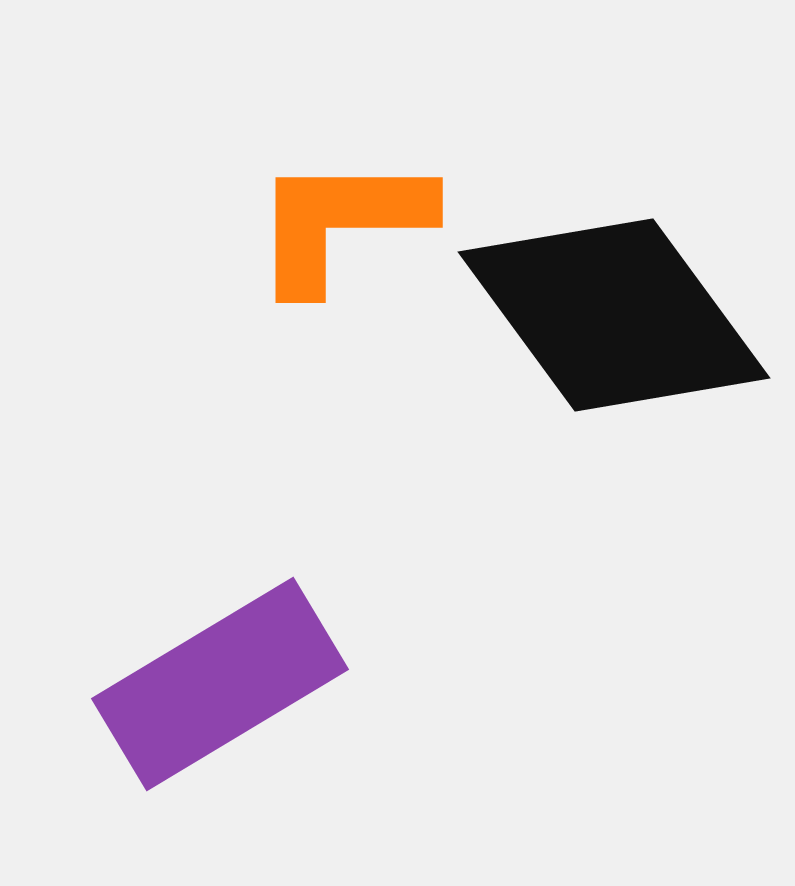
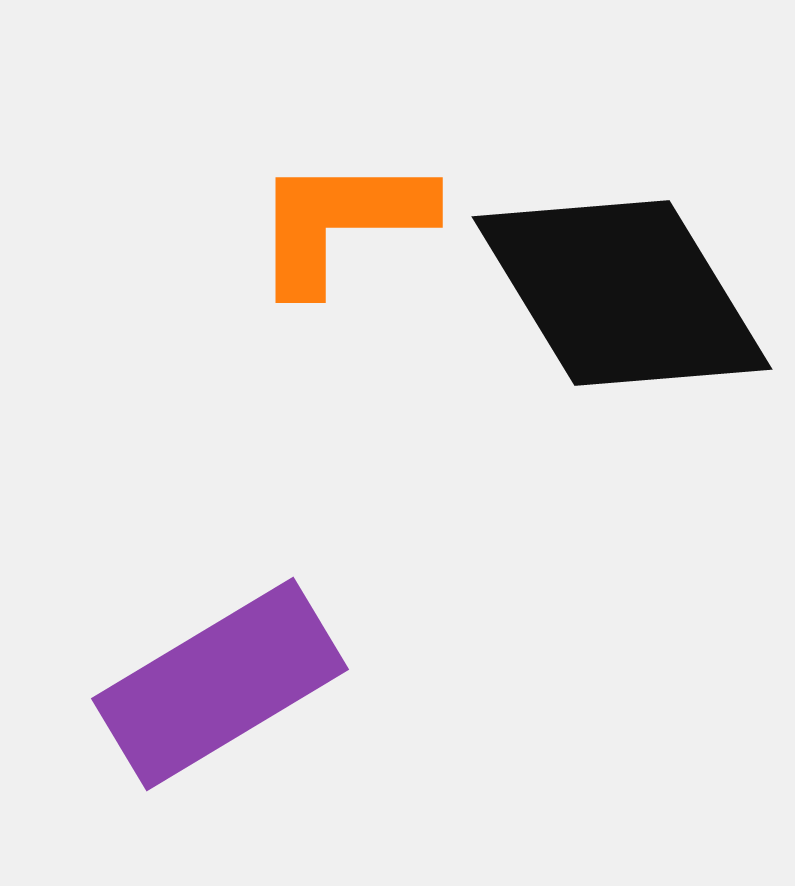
black diamond: moved 8 px right, 22 px up; rotated 5 degrees clockwise
